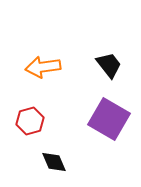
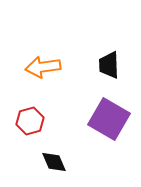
black trapezoid: rotated 144 degrees counterclockwise
